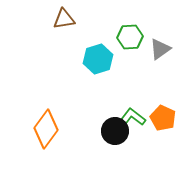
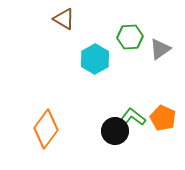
brown triangle: rotated 40 degrees clockwise
cyan hexagon: moved 3 px left; rotated 12 degrees counterclockwise
